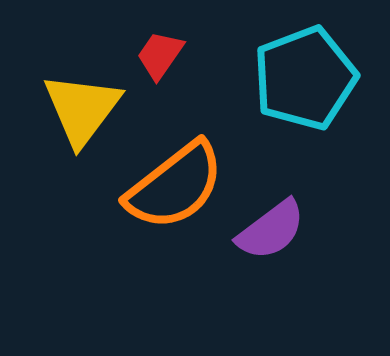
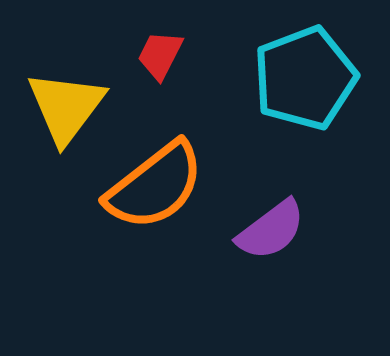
red trapezoid: rotated 8 degrees counterclockwise
yellow triangle: moved 16 px left, 2 px up
orange semicircle: moved 20 px left
